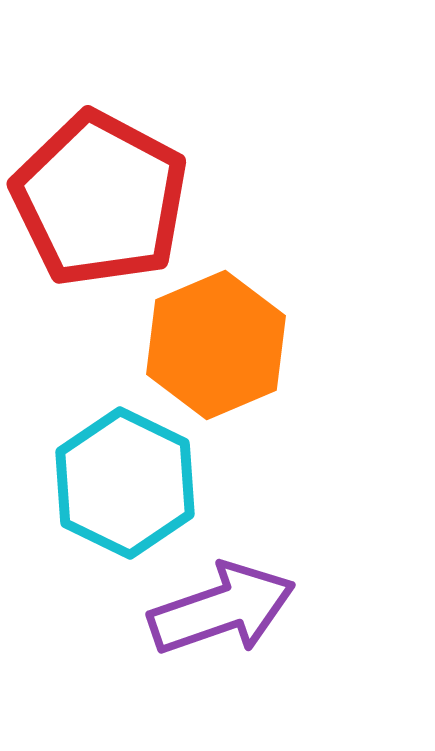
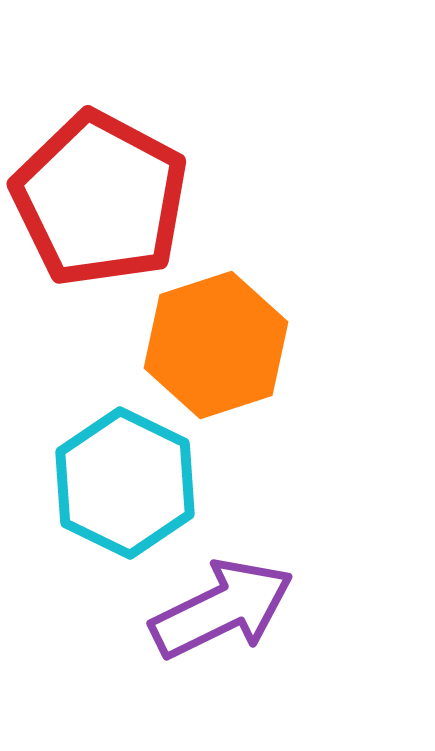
orange hexagon: rotated 5 degrees clockwise
purple arrow: rotated 7 degrees counterclockwise
